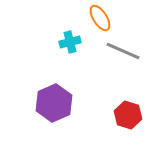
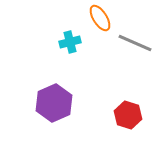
gray line: moved 12 px right, 8 px up
